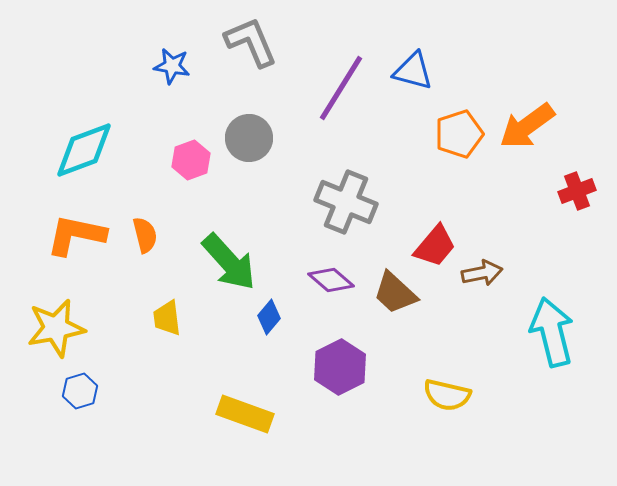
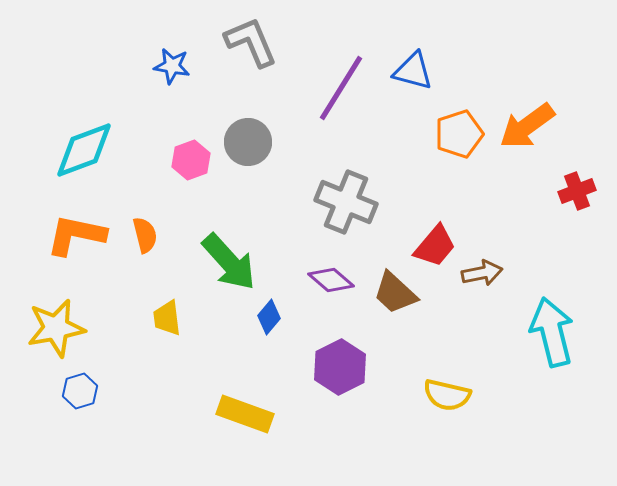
gray circle: moved 1 px left, 4 px down
